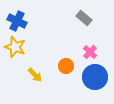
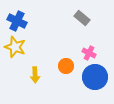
gray rectangle: moved 2 px left
pink cross: moved 1 px left, 1 px down; rotated 16 degrees counterclockwise
yellow arrow: rotated 42 degrees clockwise
